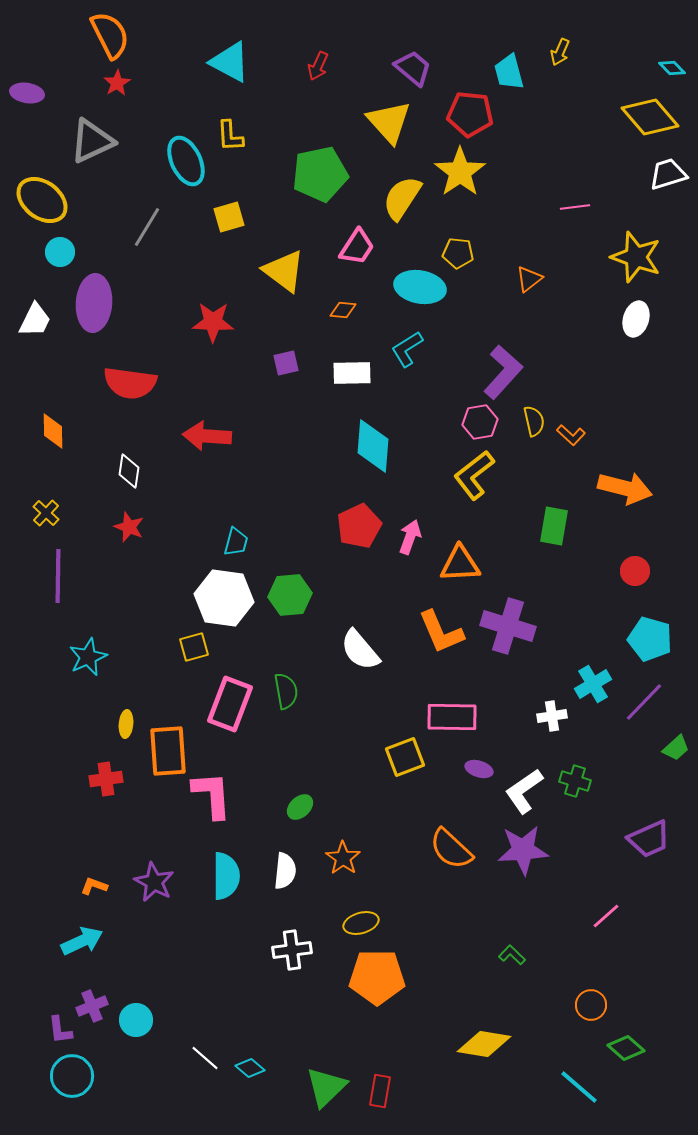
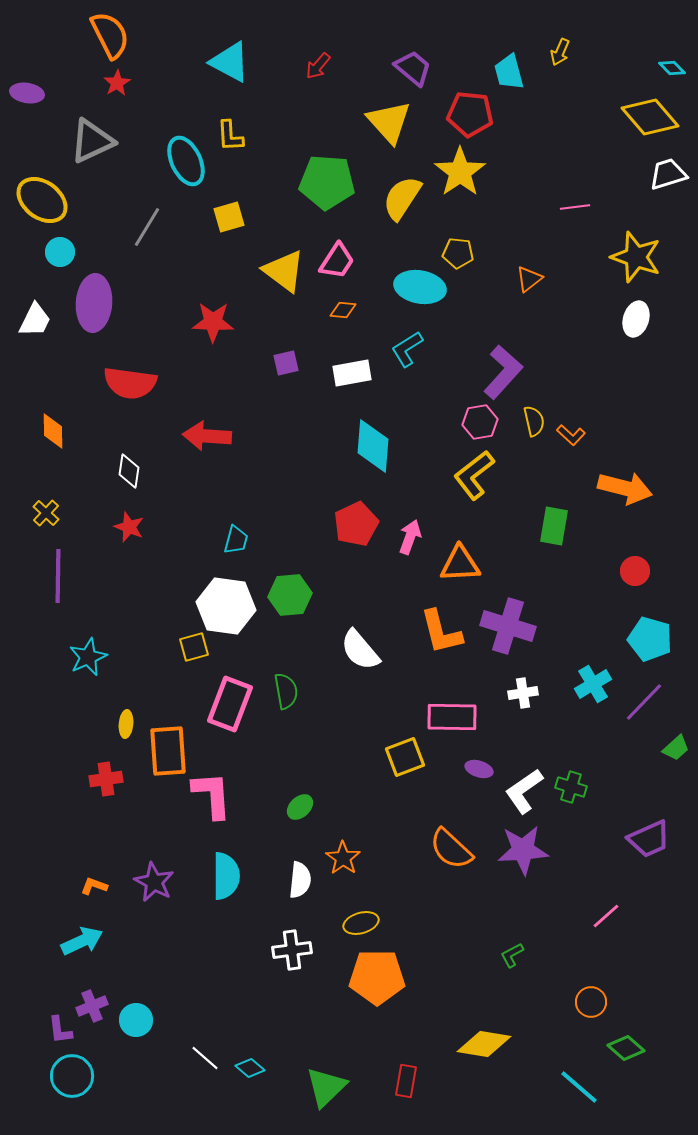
red arrow at (318, 66): rotated 16 degrees clockwise
green pentagon at (320, 174): moved 7 px right, 8 px down; rotated 16 degrees clockwise
pink trapezoid at (357, 247): moved 20 px left, 14 px down
white rectangle at (352, 373): rotated 9 degrees counterclockwise
red pentagon at (359, 526): moved 3 px left, 2 px up
cyan trapezoid at (236, 542): moved 2 px up
white hexagon at (224, 598): moved 2 px right, 8 px down
orange L-shape at (441, 632): rotated 9 degrees clockwise
white cross at (552, 716): moved 29 px left, 23 px up
green cross at (575, 781): moved 4 px left, 6 px down
white semicircle at (285, 871): moved 15 px right, 9 px down
green L-shape at (512, 955): rotated 72 degrees counterclockwise
orange circle at (591, 1005): moved 3 px up
red rectangle at (380, 1091): moved 26 px right, 10 px up
